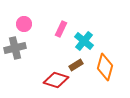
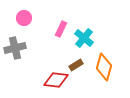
pink circle: moved 6 px up
cyan cross: moved 3 px up
orange diamond: moved 1 px left
red diamond: rotated 10 degrees counterclockwise
